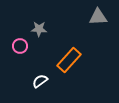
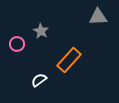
gray star: moved 2 px right, 2 px down; rotated 28 degrees clockwise
pink circle: moved 3 px left, 2 px up
white semicircle: moved 1 px left, 1 px up
